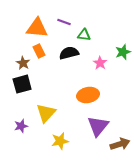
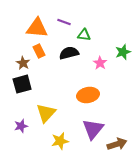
purple triangle: moved 5 px left, 3 px down
brown arrow: moved 3 px left
